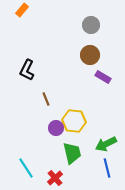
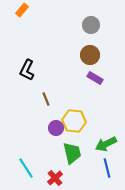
purple rectangle: moved 8 px left, 1 px down
